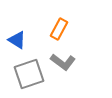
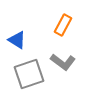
orange rectangle: moved 4 px right, 4 px up
